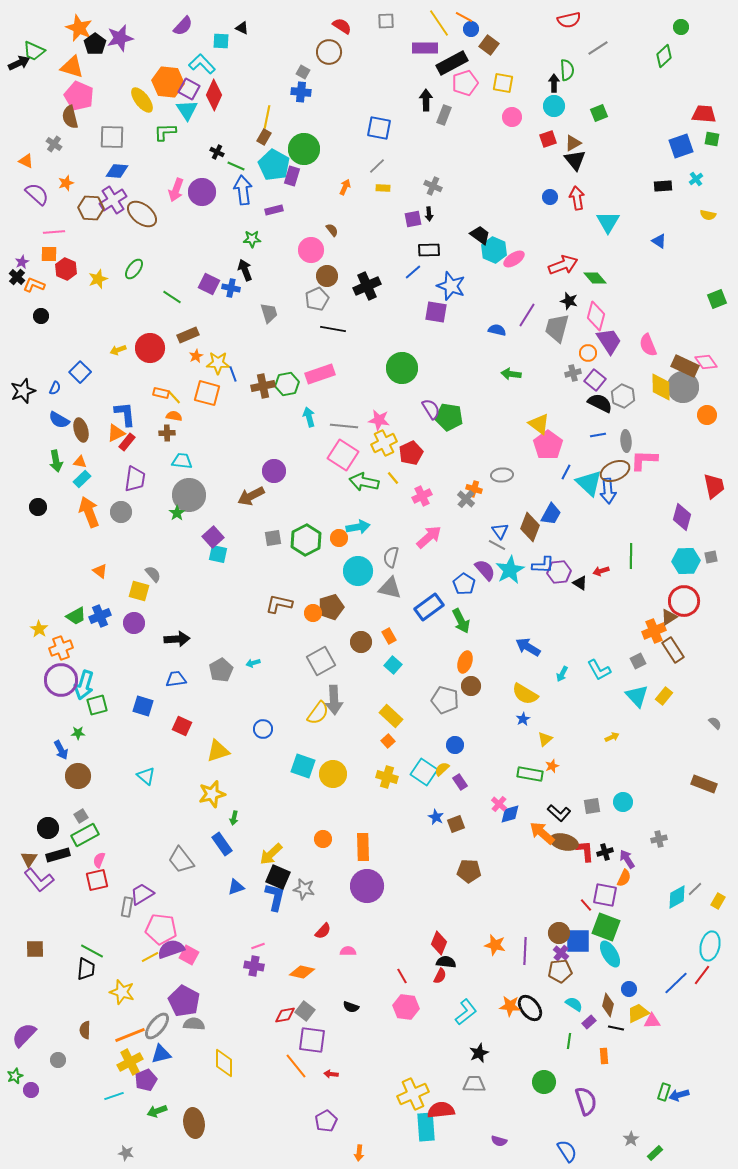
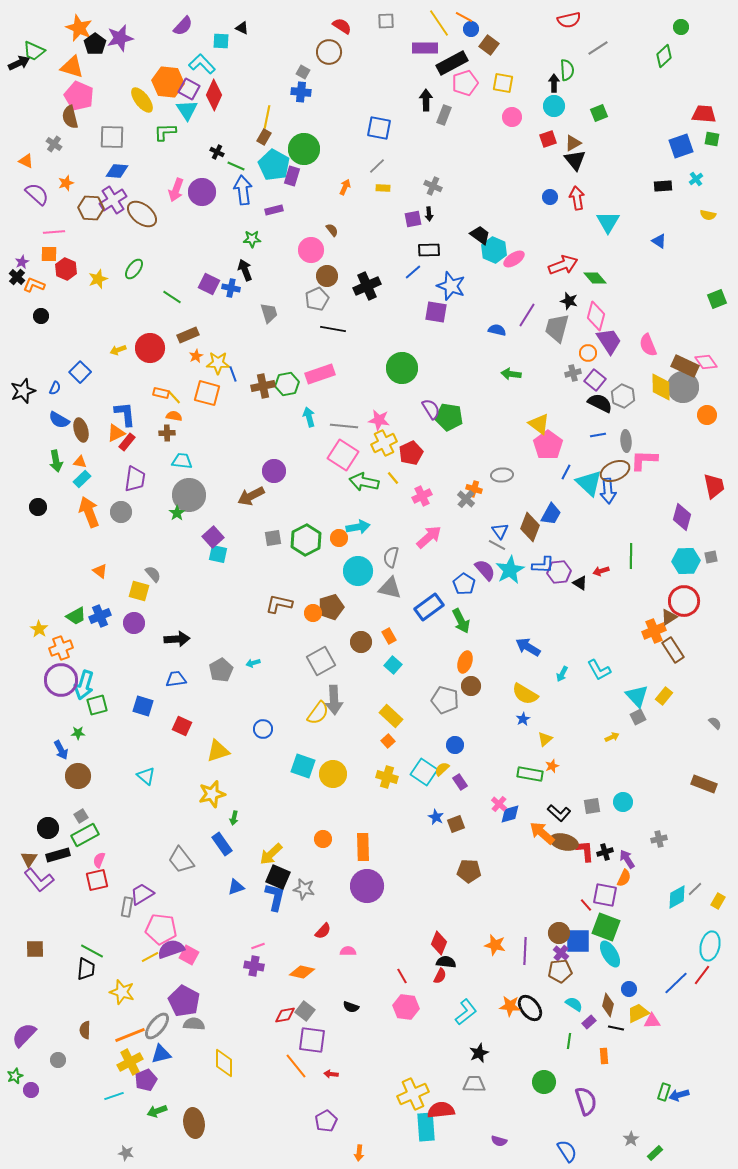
gray square at (638, 661): moved 56 px down
